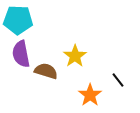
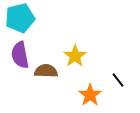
cyan pentagon: moved 2 px right, 2 px up; rotated 16 degrees counterclockwise
purple semicircle: moved 1 px left, 1 px down
brown semicircle: rotated 15 degrees counterclockwise
